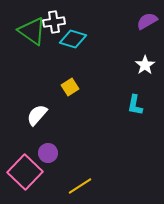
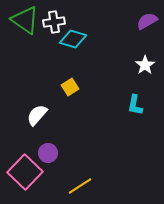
green triangle: moved 7 px left, 11 px up
